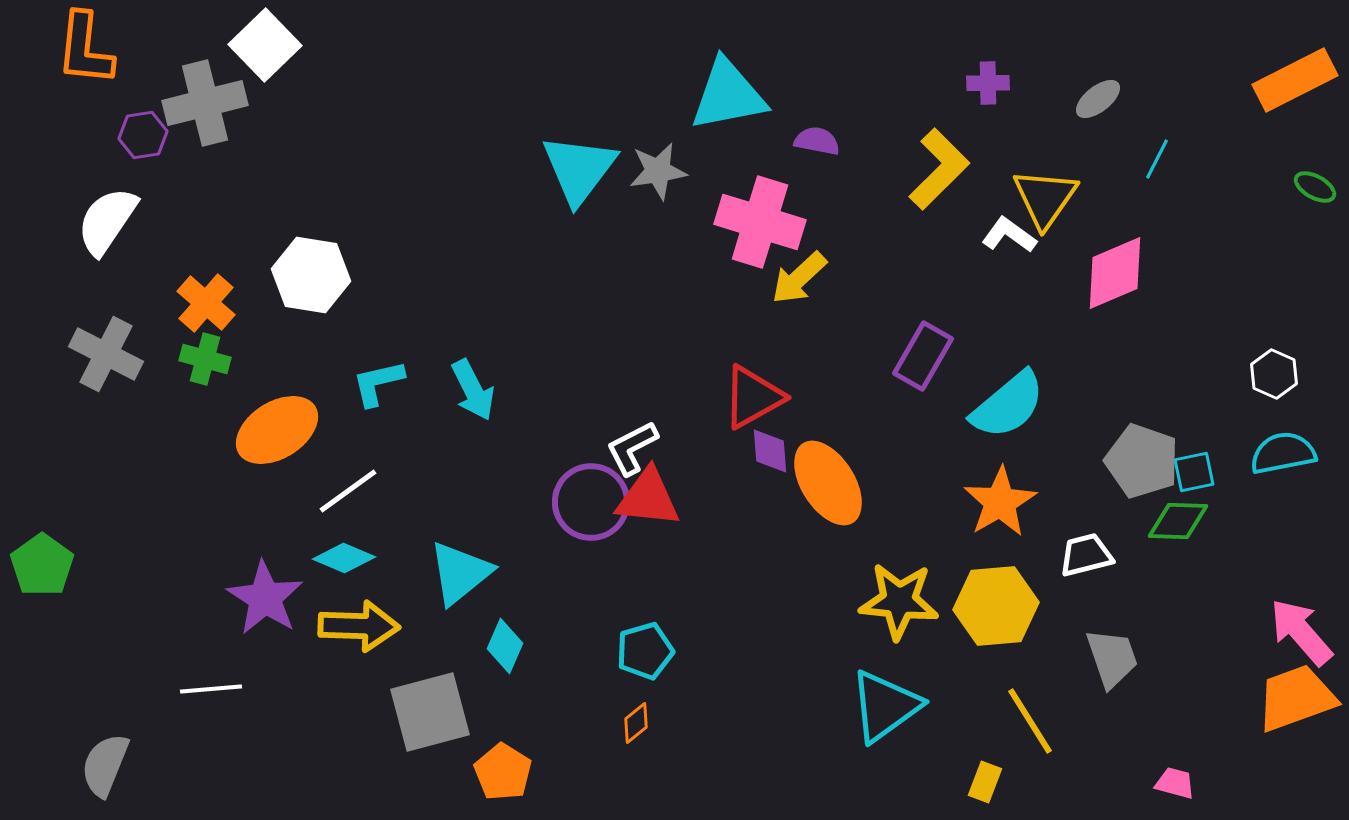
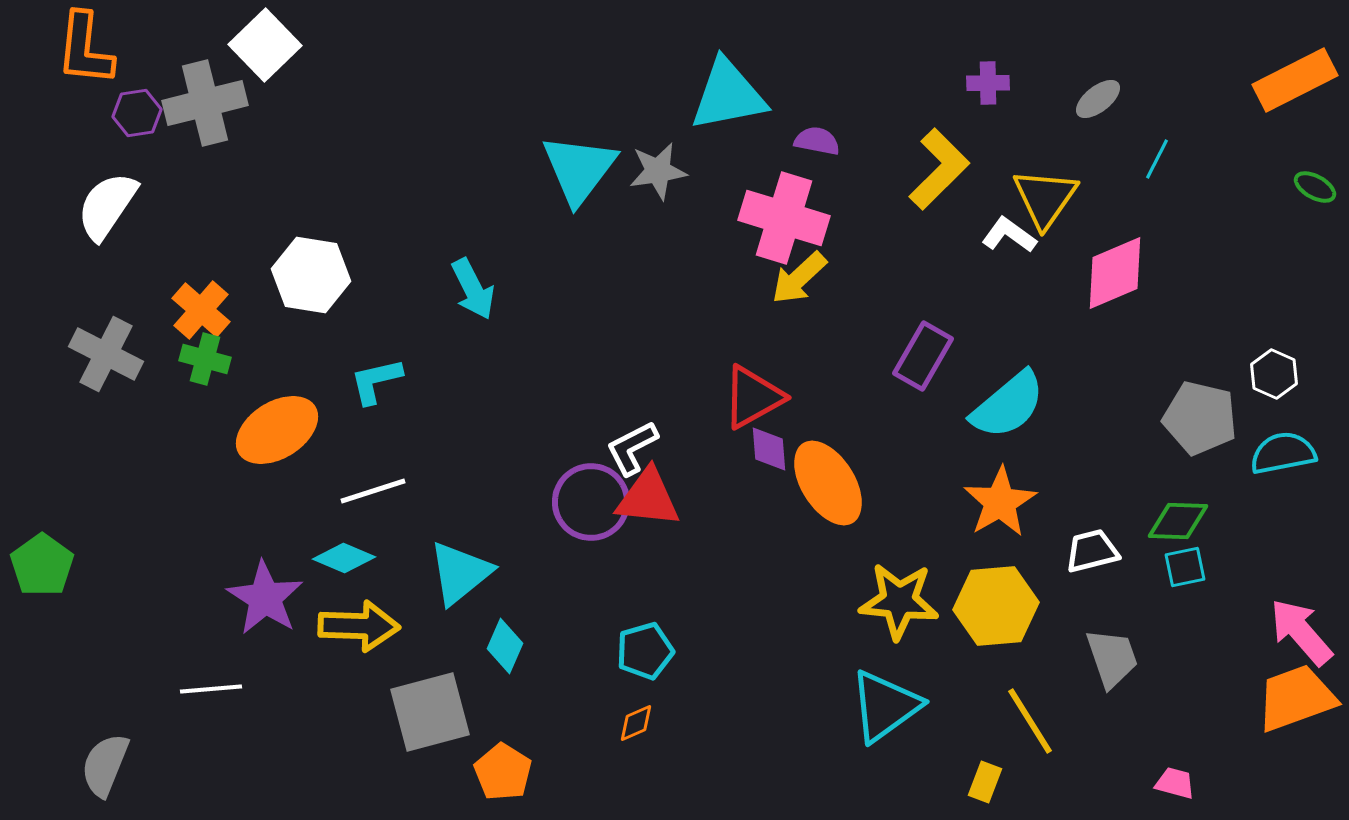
purple hexagon at (143, 135): moved 6 px left, 22 px up
white semicircle at (107, 221): moved 15 px up
pink cross at (760, 222): moved 24 px right, 4 px up
orange cross at (206, 303): moved 5 px left, 7 px down
cyan L-shape at (378, 383): moved 2 px left, 2 px up
cyan arrow at (473, 390): moved 101 px up
purple diamond at (770, 451): moved 1 px left, 2 px up
gray pentagon at (1142, 461): moved 58 px right, 43 px up; rotated 6 degrees counterclockwise
cyan square at (1194, 472): moved 9 px left, 95 px down
white line at (348, 491): moved 25 px right; rotated 18 degrees clockwise
white trapezoid at (1086, 555): moved 6 px right, 4 px up
orange diamond at (636, 723): rotated 15 degrees clockwise
